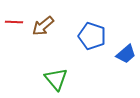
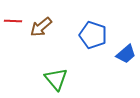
red line: moved 1 px left, 1 px up
brown arrow: moved 2 px left, 1 px down
blue pentagon: moved 1 px right, 1 px up
